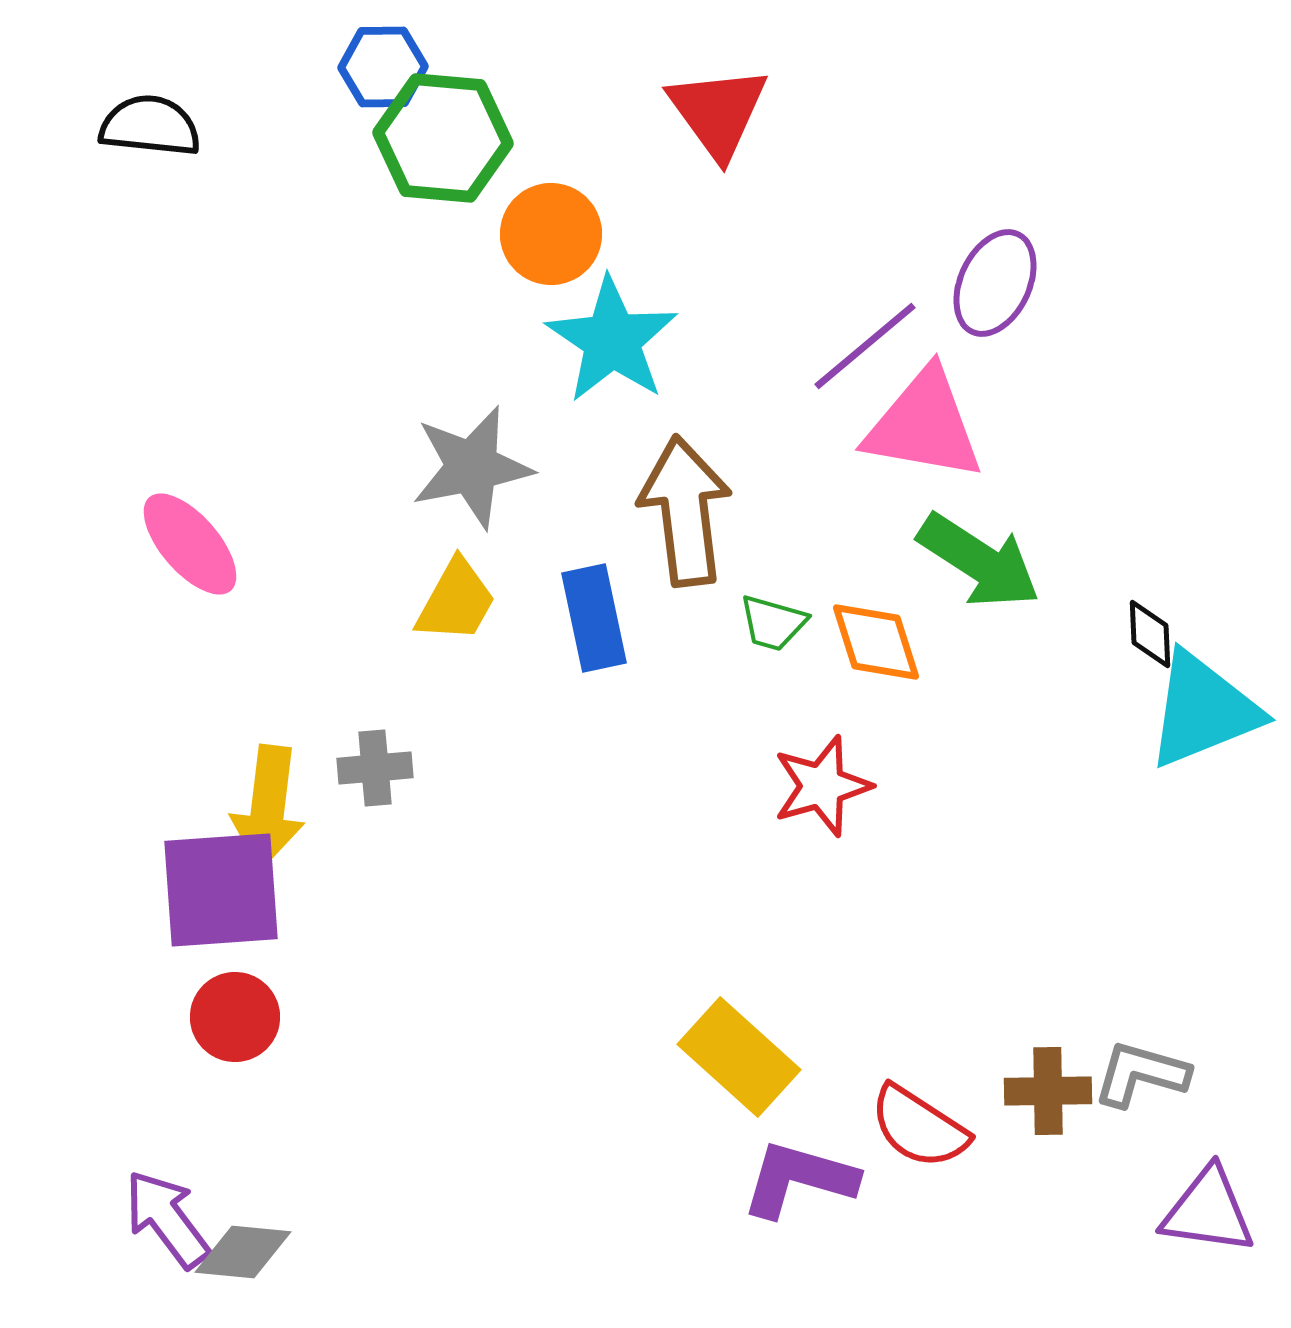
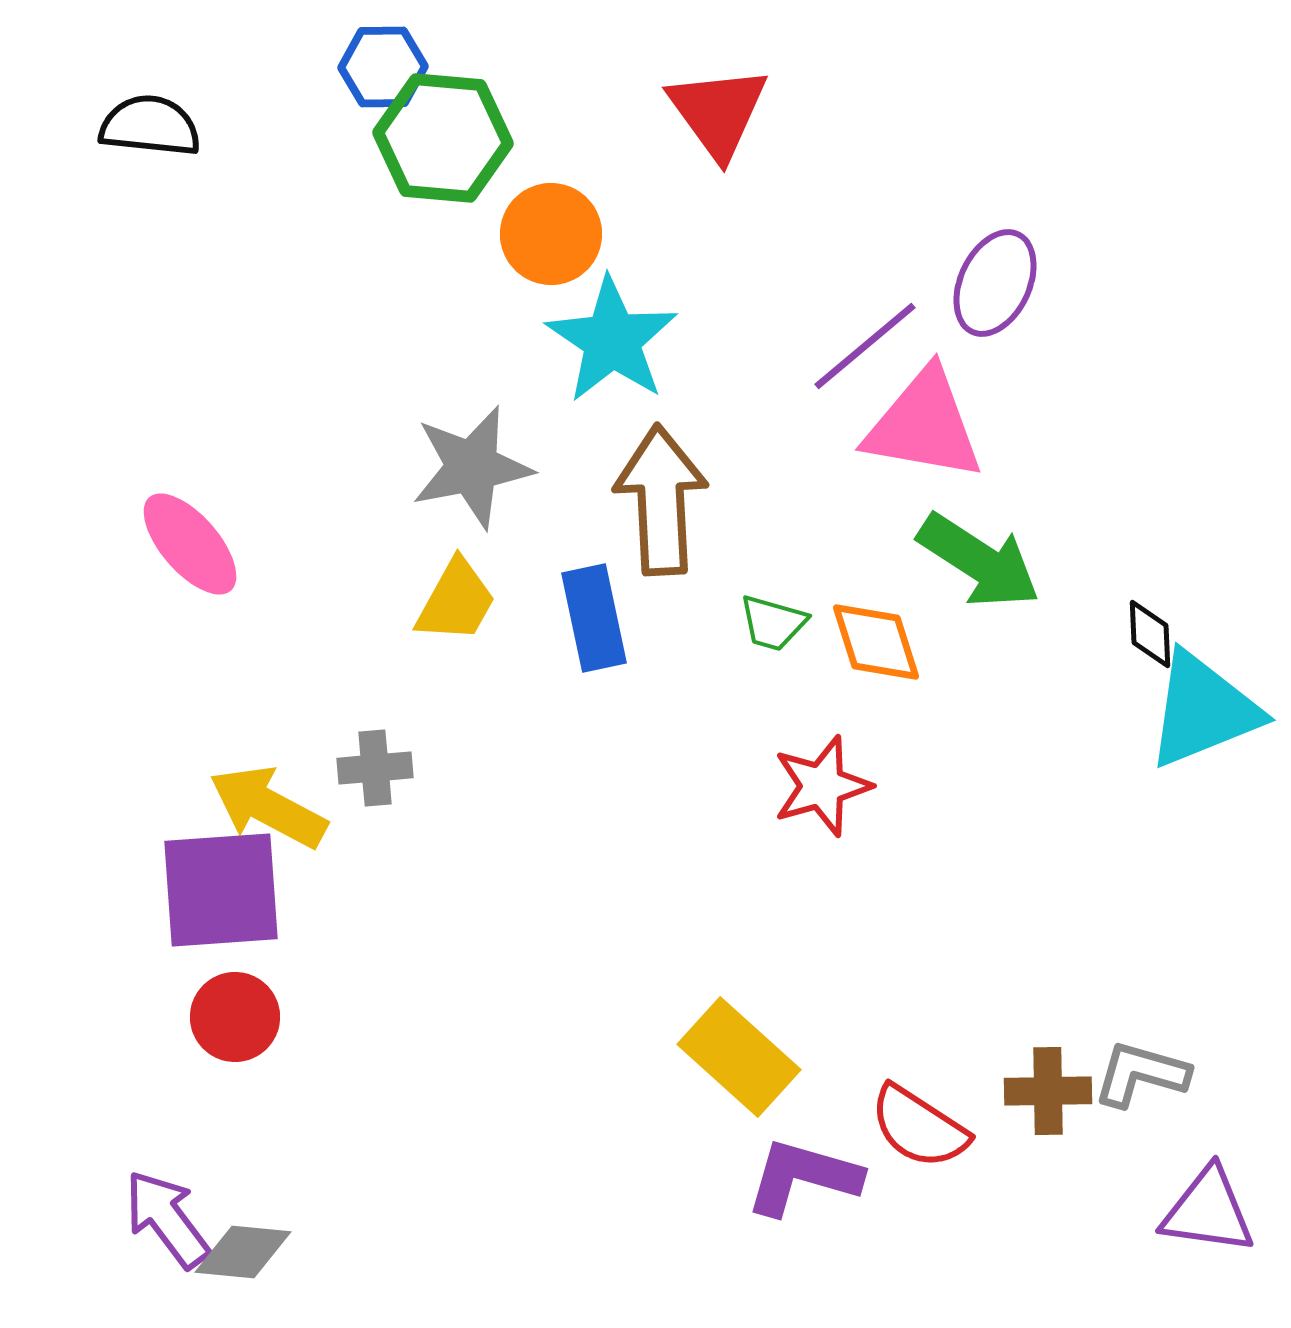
brown arrow: moved 24 px left, 11 px up; rotated 4 degrees clockwise
yellow arrow: rotated 111 degrees clockwise
purple L-shape: moved 4 px right, 2 px up
